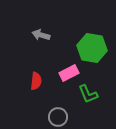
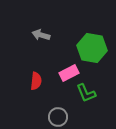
green L-shape: moved 2 px left, 1 px up
